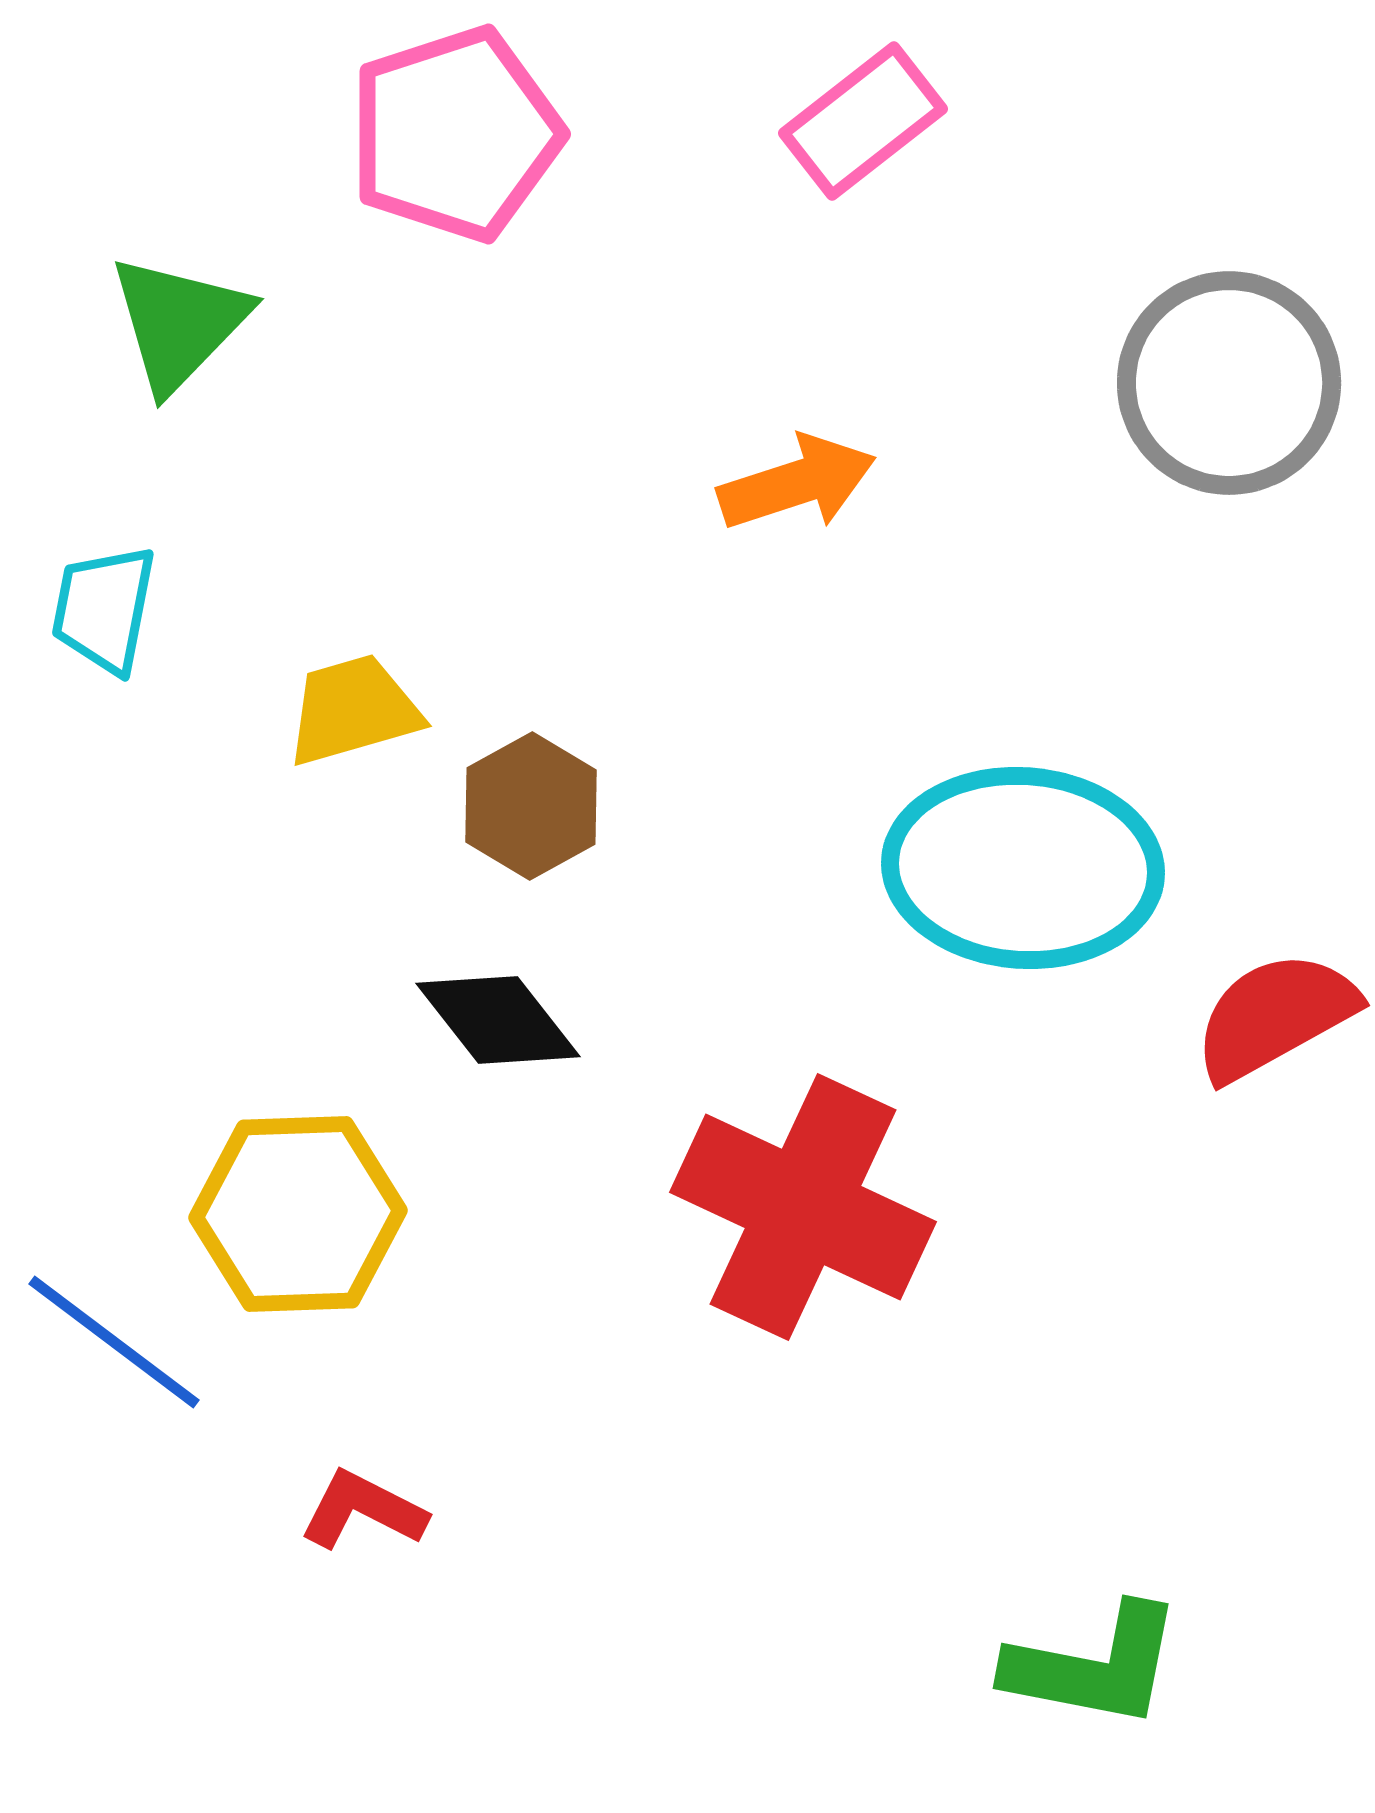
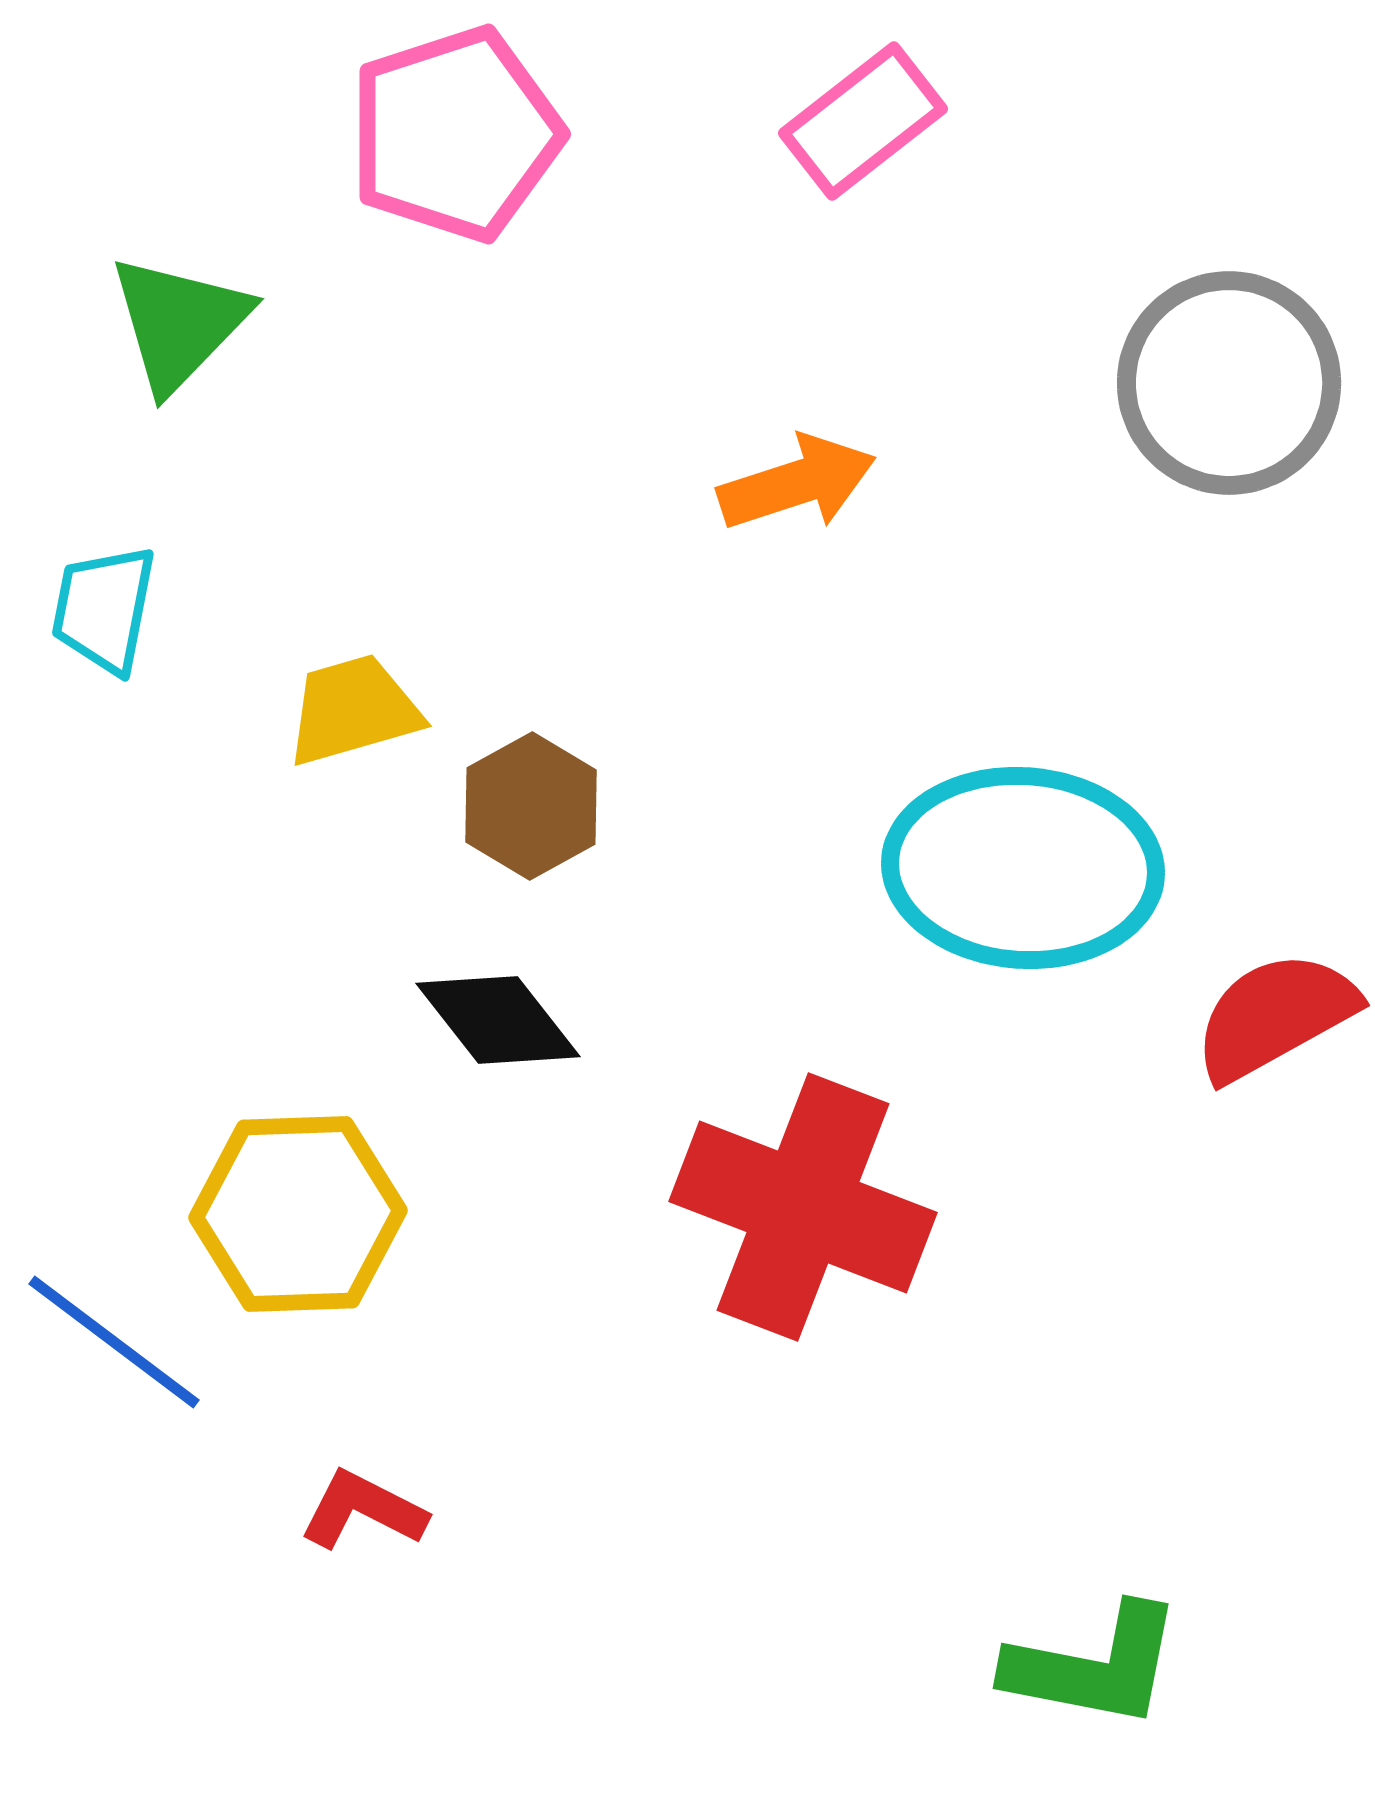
red cross: rotated 4 degrees counterclockwise
